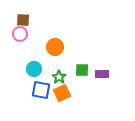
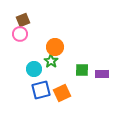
brown square: rotated 24 degrees counterclockwise
green star: moved 8 px left, 16 px up
blue square: rotated 24 degrees counterclockwise
